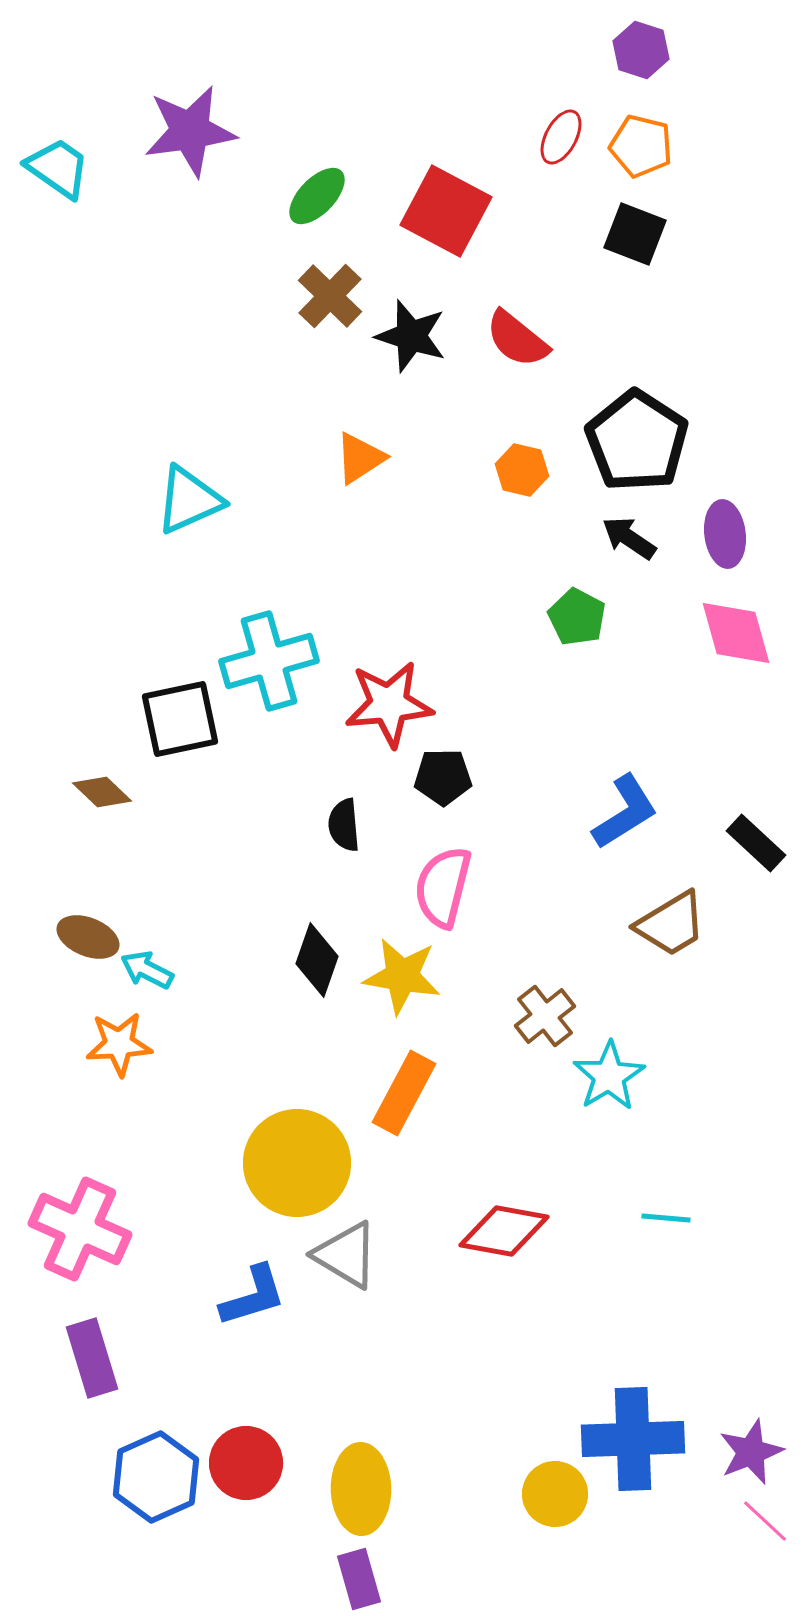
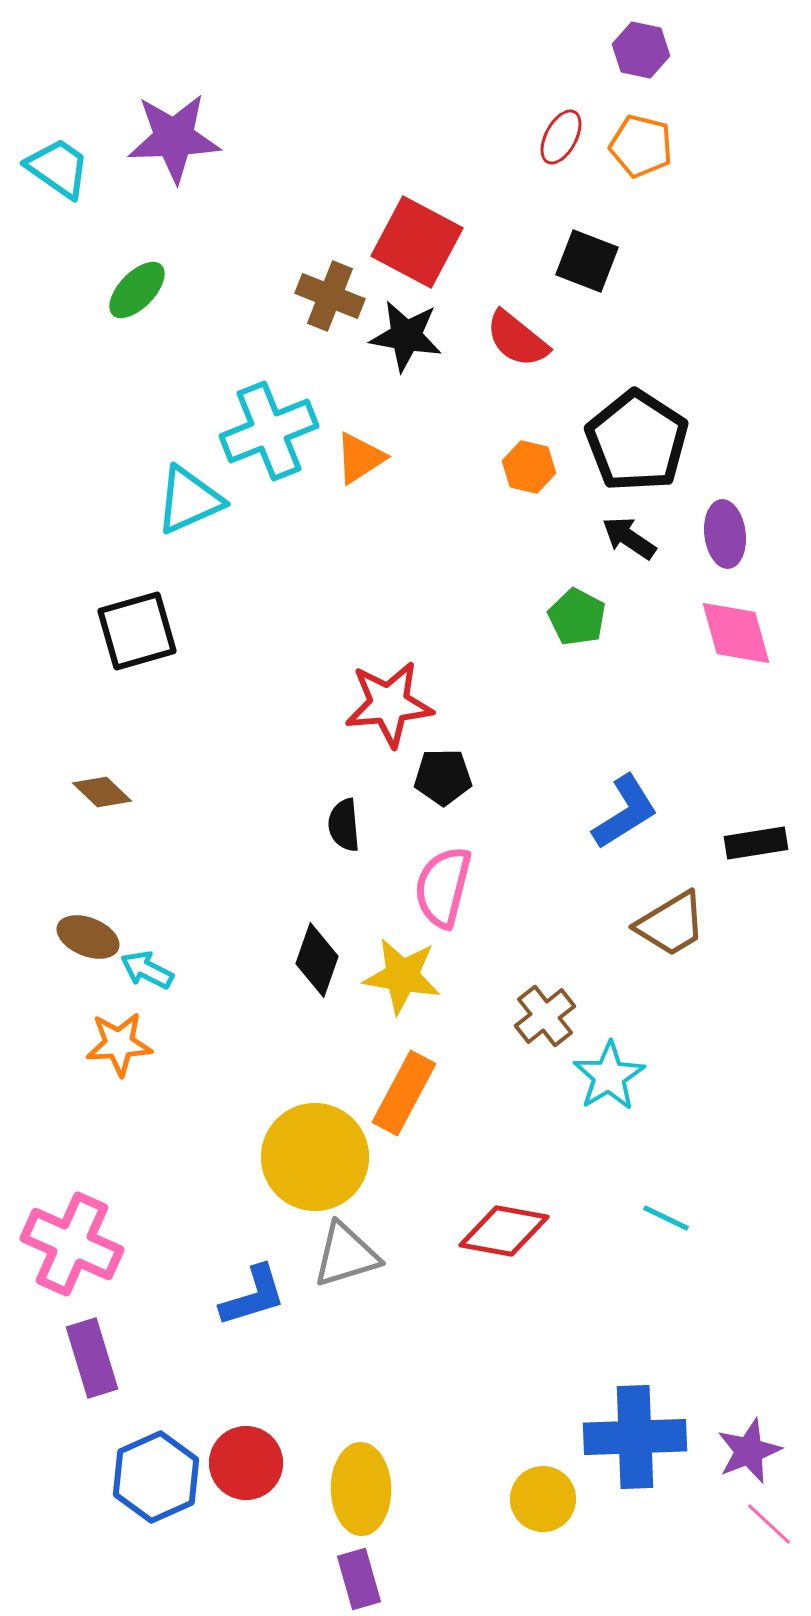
purple hexagon at (641, 50): rotated 6 degrees counterclockwise
purple star at (190, 131): moved 16 px left, 7 px down; rotated 6 degrees clockwise
green ellipse at (317, 196): moved 180 px left, 94 px down
red square at (446, 211): moved 29 px left, 31 px down
black square at (635, 234): moved 48 px left, 27 px down
brown cross at (330, 296): rotated 22 degrees counterclockwise
black star at (411, 336): moved 5 px left; rotated 8 degrees counterclockwise
orange hexagon at (522, 470): moved 7 px right, 3 px up
cyan cross at (269, 661): moved 230 px up; rotated 6 degrees counterclockwise
black square at (180, 719): moved 43 px left, 88 px up; rotated 4 degrees counterclockwise
black rectangle at (756, 843): rotated 52 degrees counterclockwise
yellow circle at (297, 1163): moved 18 px right, 6 px up
cyan line at (666, 1218): rotated 21 degrees clockwise
pink cross at (80, 1229): moved 8 px left, 15 px down
gray triangle at (346, 1255): rotated 48 degrees counterclockwise
blue cross at (633, 1439): moved 2 px right, 2 px up
purple star at (751, 1452): moved 2 px left, 1 px up
yellow circle at (555, 1494): moved 12 px left, 5 px down
pink line at (765, 1521): moved 4 px right, 3 px down
